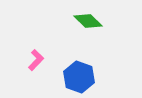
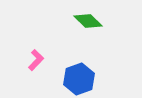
blue hexagon: moved 2 px down; rotated 20 degrees clockwise
